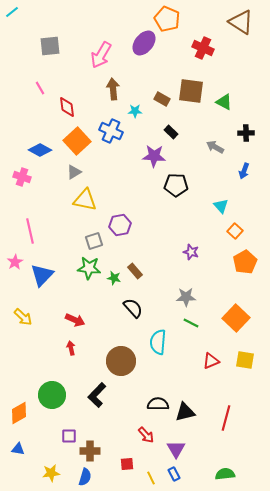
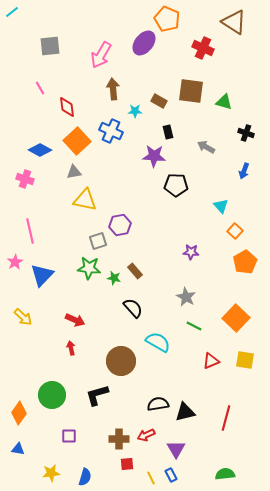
brown triangle at (241, 22): moved 7 px left
brown rectangle at (162, 99): moved 3 px left, 2 px down
green triangle at (224, 102): rotated 12 degrees counterclockwise
black rectangle at (171, 132): moved 3 px left; rotated 32 degrees clockwise
black cross at (246, 133): rotated 21 degrees clockwise
gray arrow at (215, 147): moved 9 px left
gray triangle at (74, 172): rotated 21 degrees clockwise
pink cross at (22, 177): moved 3 px right, 2 px down
gray square at (94, 241): moved 4 px right
purple star at (191, 252): rotated 14 degrees counterclockwise
gray star at (186, 297): rotated 30 degrees clockwise
green line at (191, 323): moved 3 px right, 3 px down
cyan semicircle at (158, 342): rotated 115 degrees clockwise
black L-shape at (97, 395): rotated 30 degrees clockwise
black semicircle at (158, 404): rotated 10 degrees counterclockwise
orange diamond at (19, 413): rotated 25 degrees counterclockwise
red arrow at (146, 435): rotated 108 degrees clockwise
brown cross at (90, 451): moved 29 px right, 12 px up
blue rectangle at (174, 474): moved 3 px left, 1 px down
